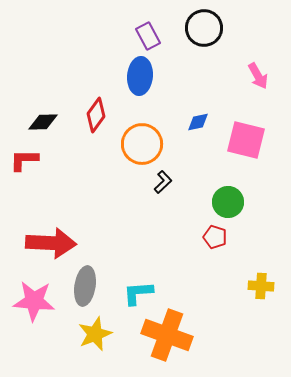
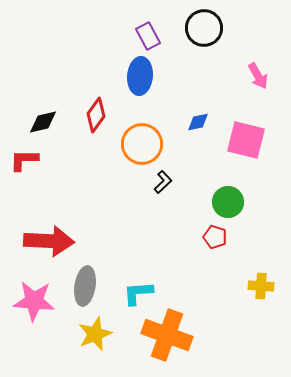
black diamond: rotated 12 degrees counterclockwise
red arrow: moved 2 px left, 2 px up
